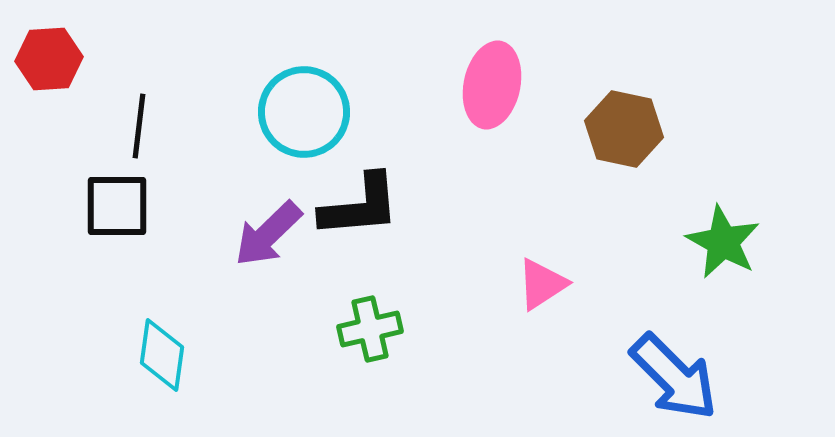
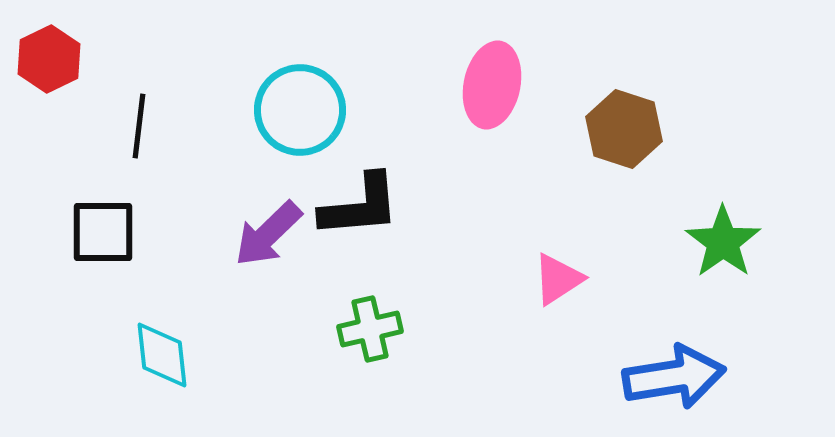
red hexagon: rotated 22 degrees counterclockwise
cyan circle: moved 4 px left, 2 px up
brown hexagon: rotated 6 degrees clockwise
black square: moved 14 px left, 26 px down
green star: rotated 8 degrees clockwise
pink triangle: moved 16 px right, 5 px up
cyan diamond: rotated 14 degrees counterclockwise
blue arrow: rotated 54 degrees counterclockwise
